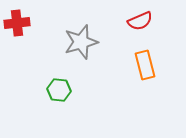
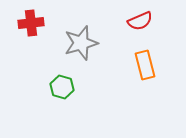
red cross: moved 14 px right
gray star: moved 1 px down
green hexagon: moved 3 px right, 3 px up; rotated 10 degrees clockwise
